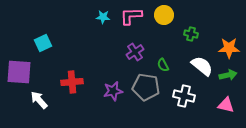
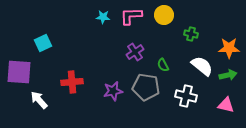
white cross: moved 2 px right
